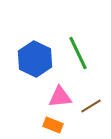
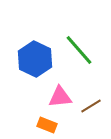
green line: moved 1 px right, 3 px up; rotated 16 degrees counterclockwise
orange rectangle: moved 6 px left
